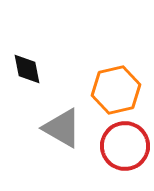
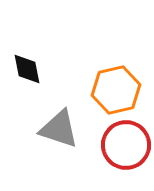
gray triangle: moved 3 px left, 1 px down; rotated 12 degrees counterclockwise
red circle: moved 1 px right, 1 px up
